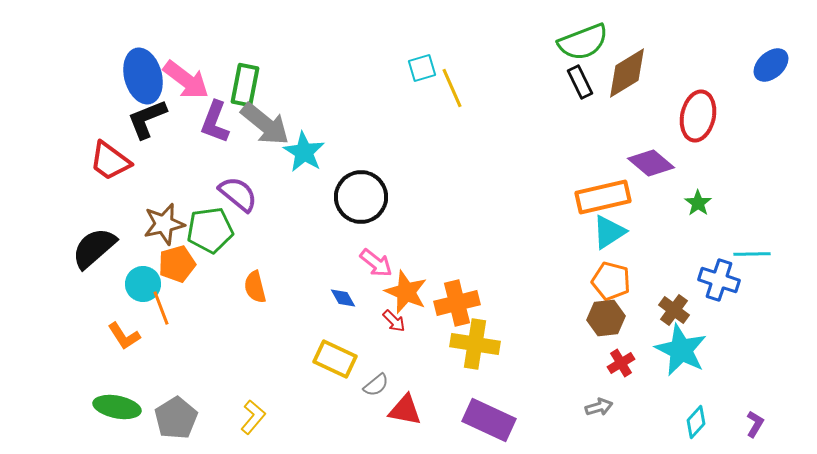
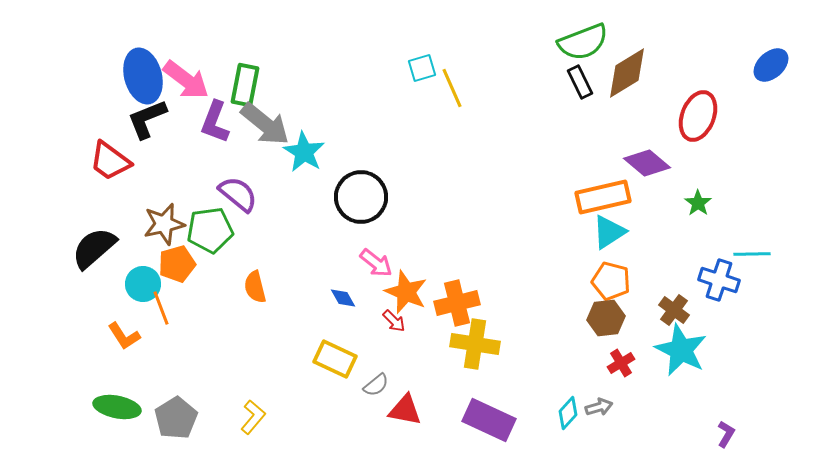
red ellipse at (698, 116): rotated 9 degrees clockwise
purple diamond at (651, 163): moved 4 px left
cyan diamond at (696, 422): moved 128 px left, 9 px up
purple L-shape at (755, 424): moved 29 px left, 10 px down
